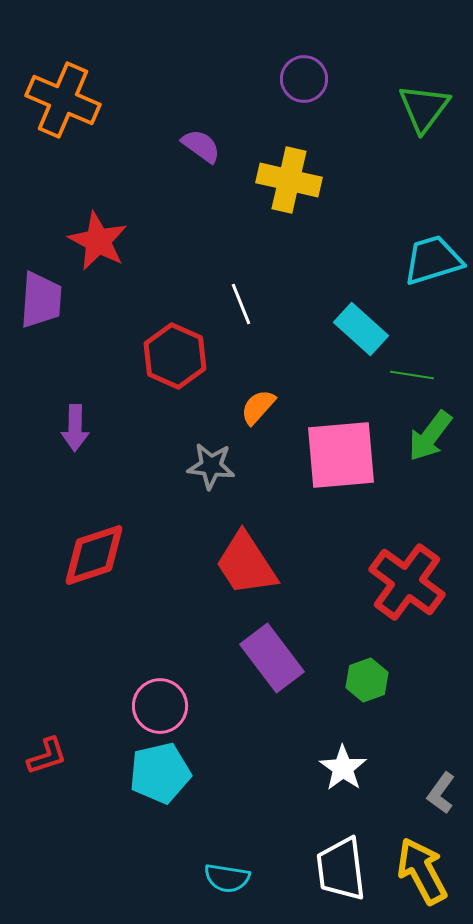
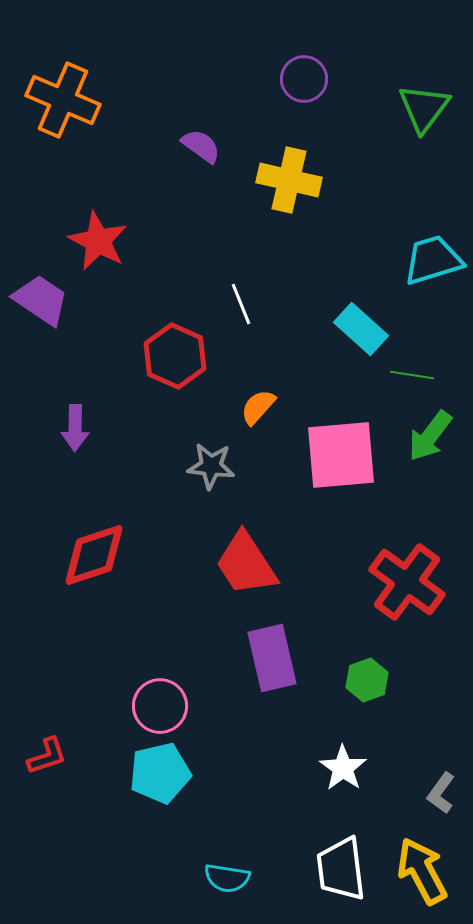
purple trapezoid: rotated 60 degrees counterclockwise
purple rectangle: rotated 24 degrees clockwise
